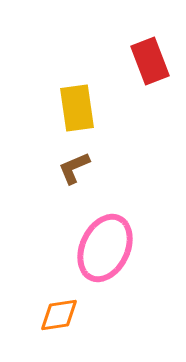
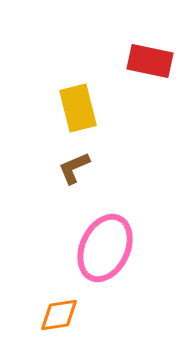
red rectangle: rotated 57 degrees counterclockwise
yellow rectangle: moved 1 px right; rotated 6 degrees counterclockwise
